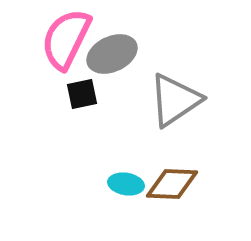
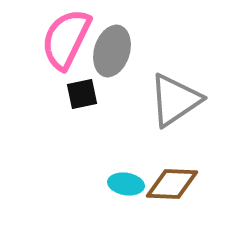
gray ellipse: moved 3 px up; rotated 48 degrees counterclockwise
